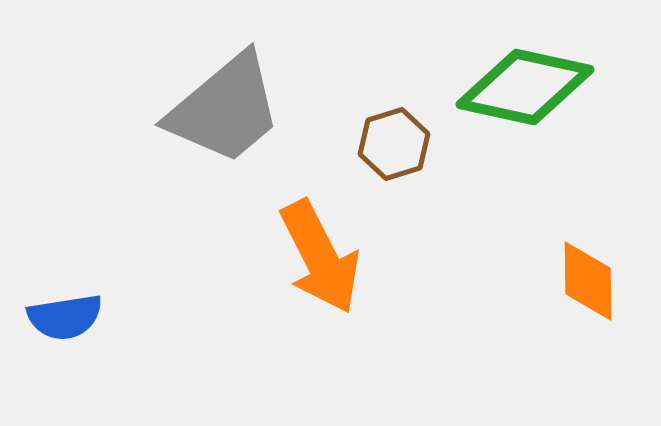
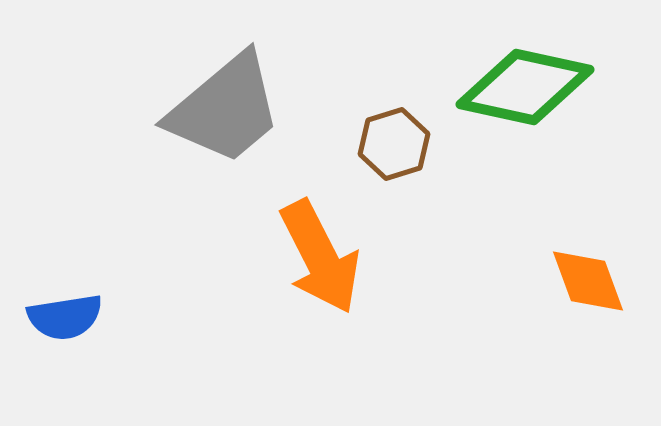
orange diamond: rotated 20 degrees counterclockwise
